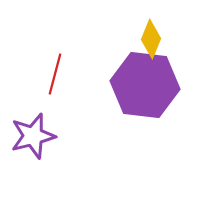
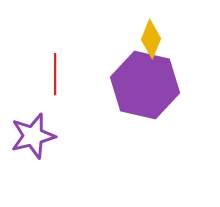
red line: rotated 15 degrees counterclockwise
purple hexagon: rotated 6 degrees clockwise
